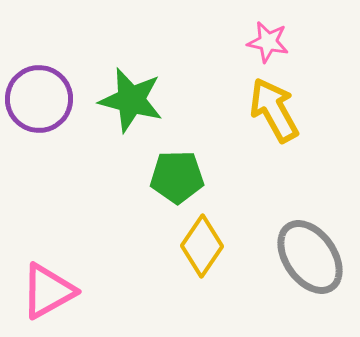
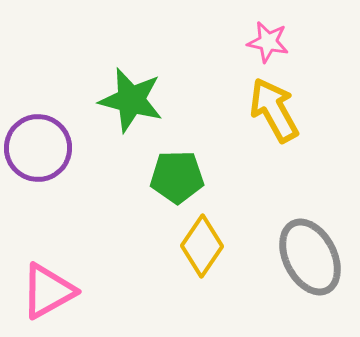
purple circle: moved 1 px left, 49 px down
gray ellipse: rotated 8 degrees clockwise
